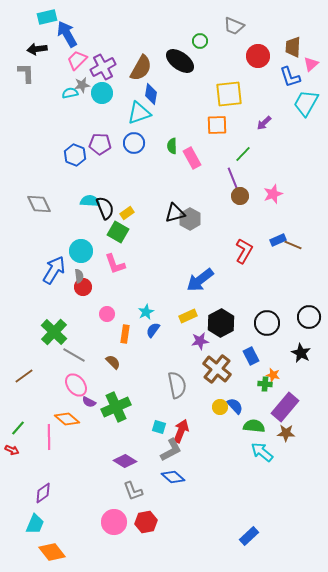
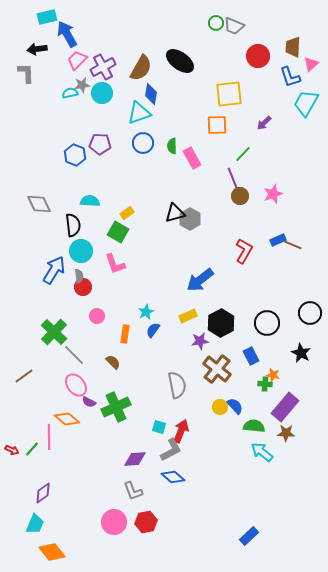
green circle at (200, 41): moved 16 px right, 18 px up
blue circle at (134, 143): moved 9 px right
black semicircle at (105, 208): moved 32 px left, 17 px down; rotated 15 degrees clockwise
pink circle at (107, 314): moved 10 px left, 2 px down
black circle at (309, 317): moved 1 px right, 4 px up
gray line at (74, 355): rotated 15 degrees clockwise
green line at (18, 428): moved 14 px right, 21 px down
purple diamond at (125, 461): moved 10 px right, 2 px up; rotated 35 degrees counterclockwise
